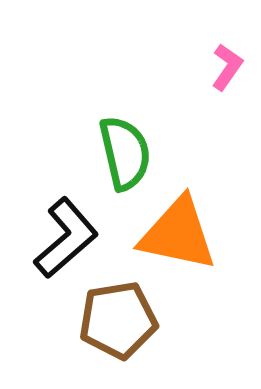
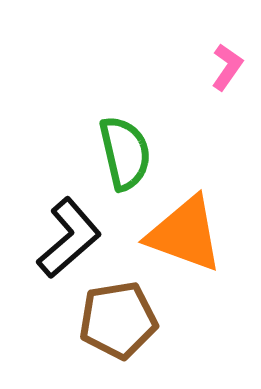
orange triangle: moved 7 px right; rotated 8 degrees clockwise
black L-shape: moved 3 px right
